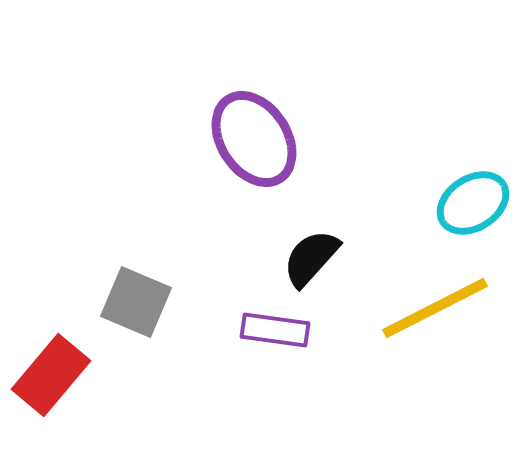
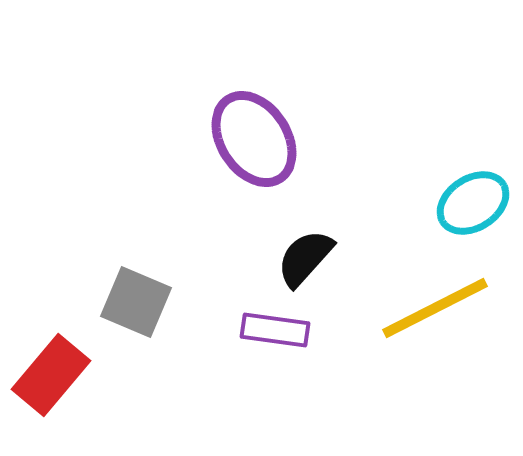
black semicircle: moved 6 px left
